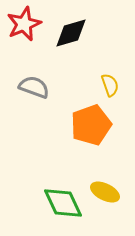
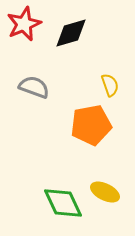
orange pentagon: rotated 9 degrees clockwise
